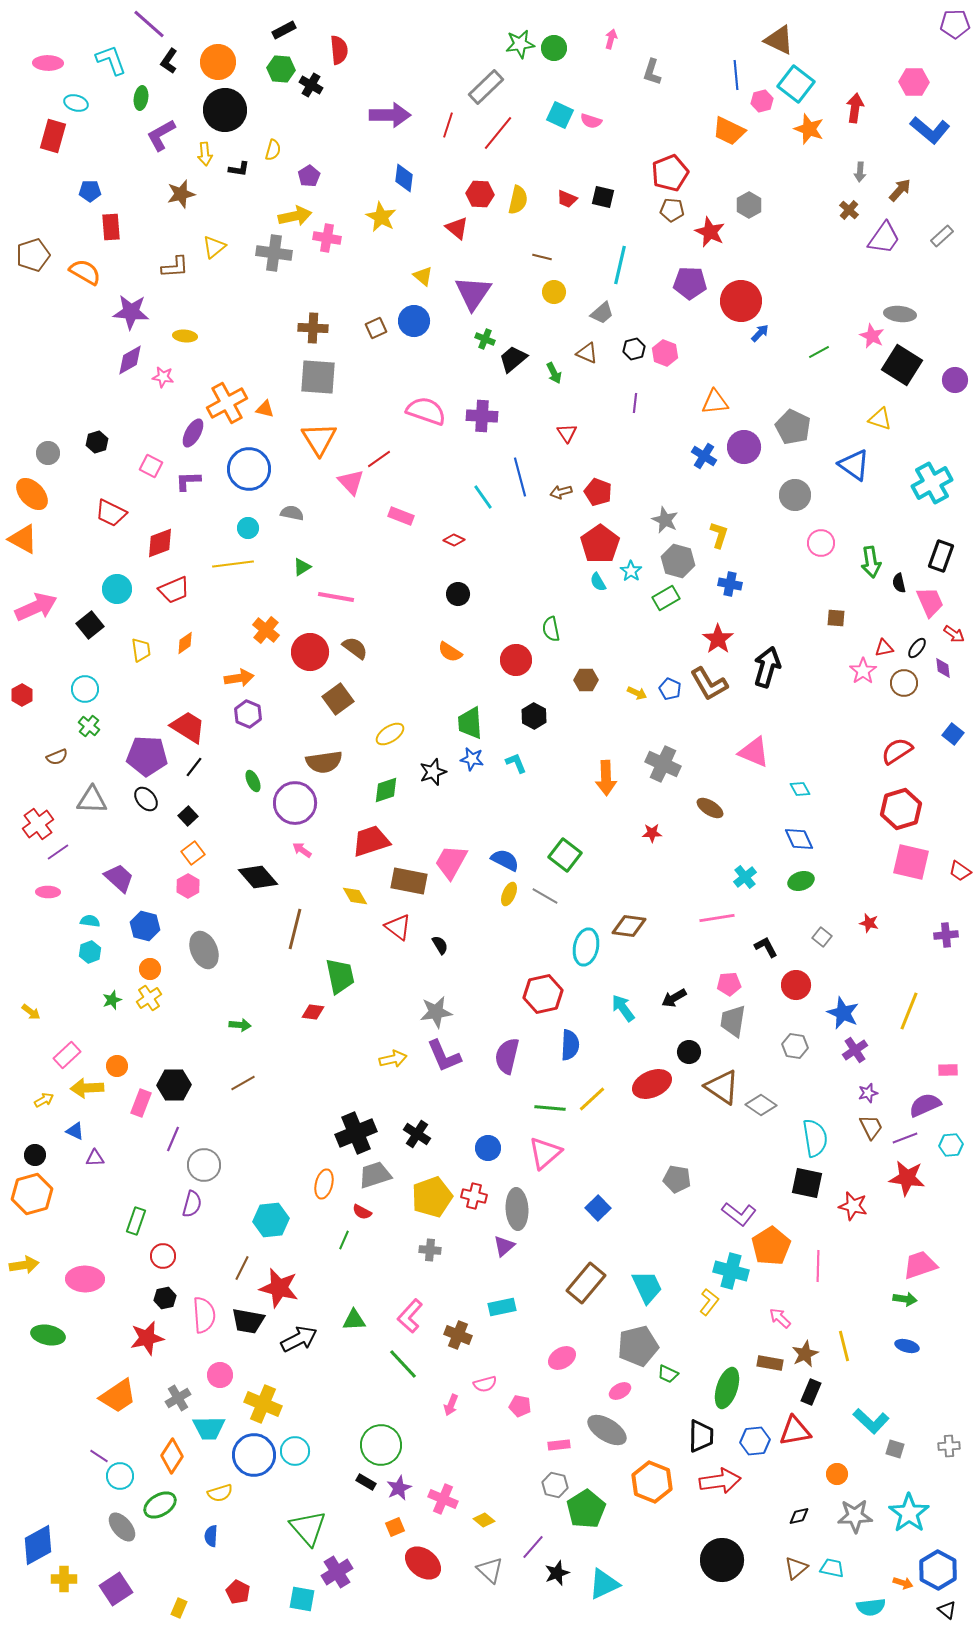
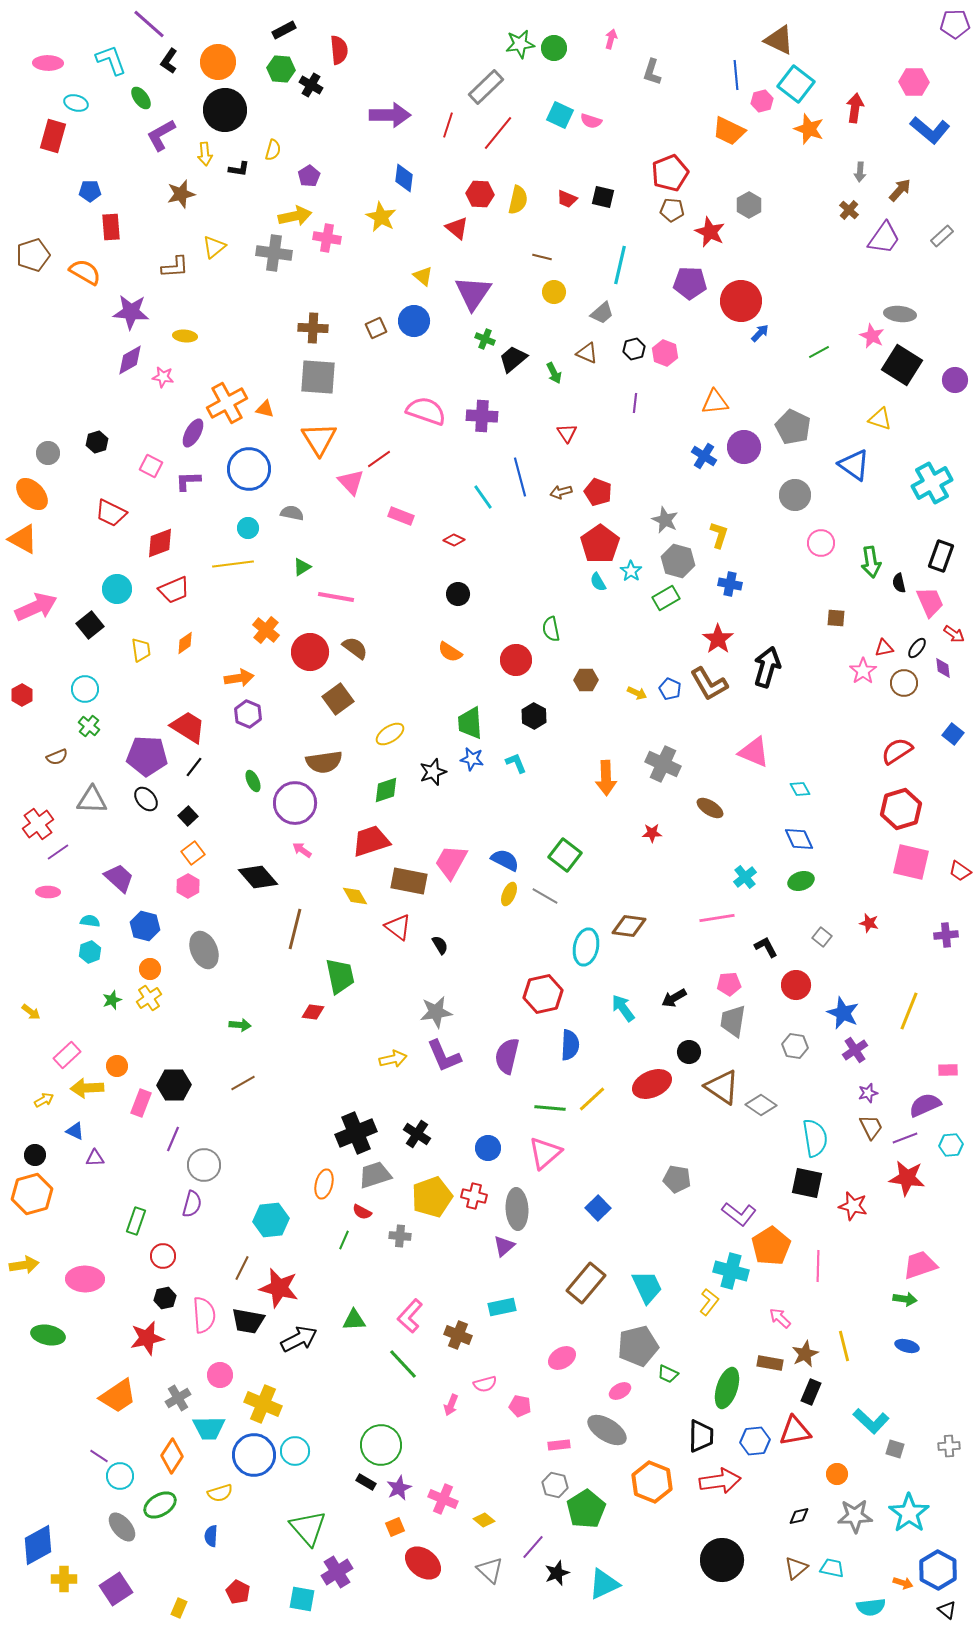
green ellipse at (141, 98): rotated 45 degrees counterclockwise
gray cross at (430, 1250): moved 30 px left, 14 px up
